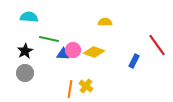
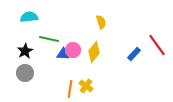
cyan semicircle: rotated 12 degrees counterclockwise
yellow semicircle: moved 4 px left; rotated 72 degrees clockwise
yellow diamond: rotated 70 degrees counterclockwise
blue rectangle: moved 7 px up; rotated 16 degrees clockwise
